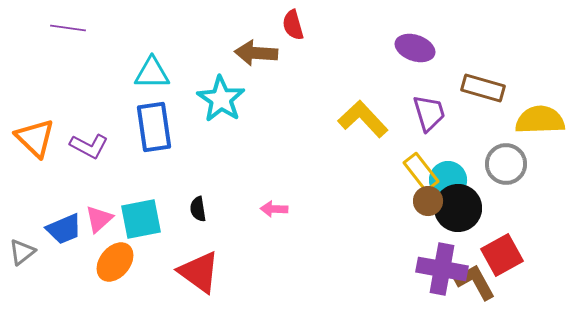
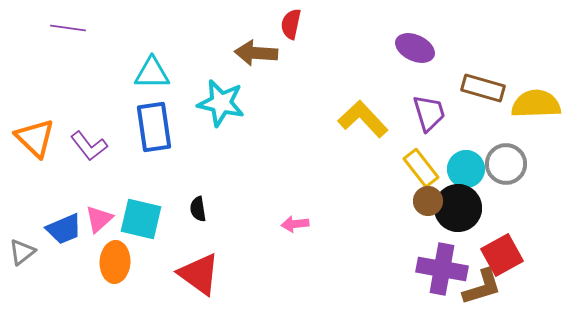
red semicircle: moved 2 px left, 1 px up; rotated 28 degrees clockwise
purple ellipse: rotated 6 degrees clockwise
cyan star: moved 4 px down; rotated 21 degrees counterclockwise
yellow semicircle: moved 4 px left, 16 px up
purple L-shape: rotated 24 degrees clockwise
yellow rectangle: moved 4 px up
cyan circle: moved 18 px right, 11 px up
pink arrow: moved 21 px right, 15 px down; rotated 8 degrees counterclockwise
cyan square: rotated 24 degrees clockwise
orange ellipse: rotated 36 degrees counterclockwise
red triangle: moved 2 px down
brown L-shape: moved 7 px right, 5 px down; rotated 102 degrees clockwise
